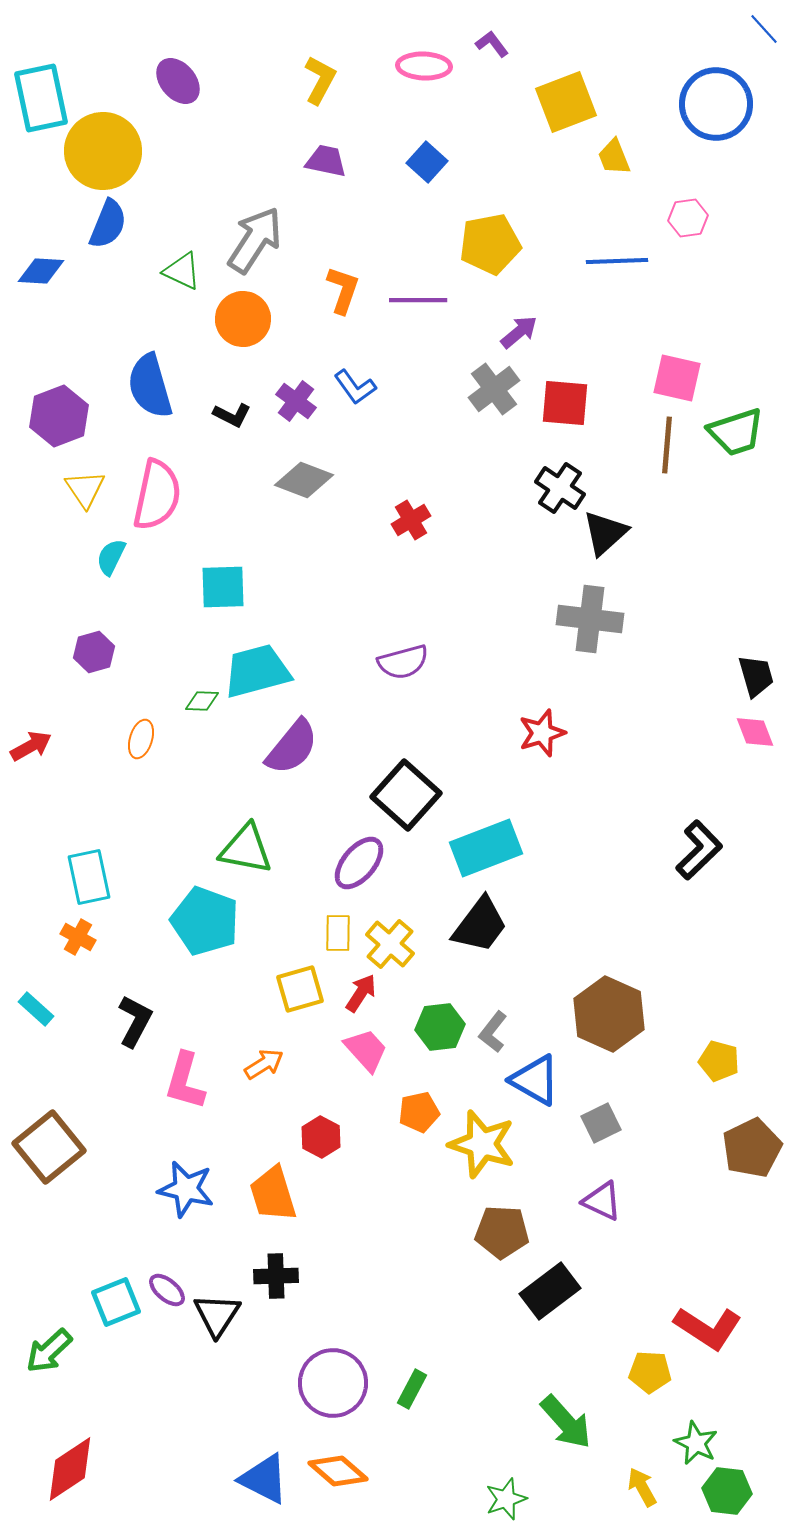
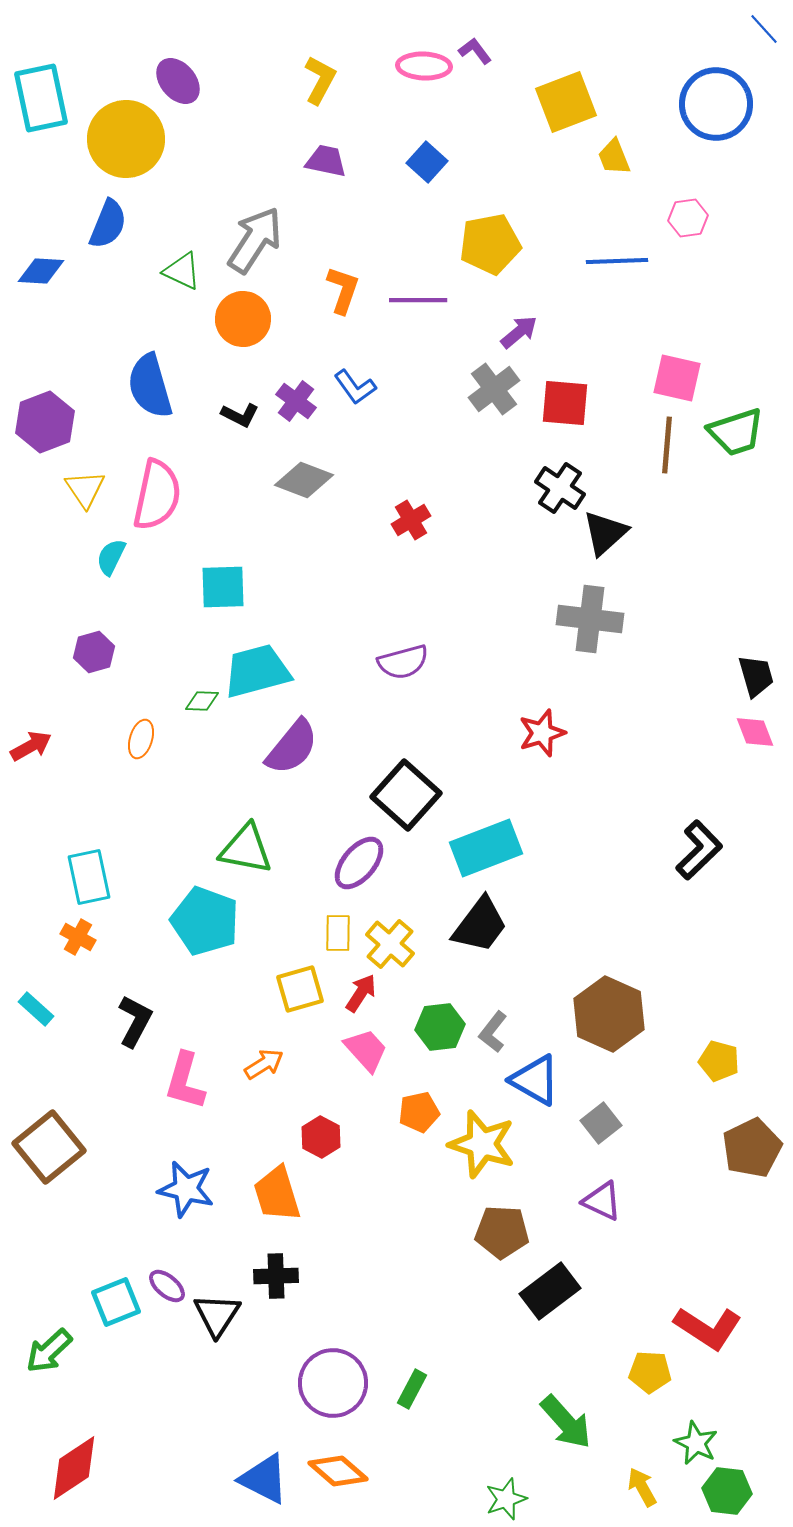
purple L-shape at (492, 44): moved 17 px left, 7 px down
yellow circle at (103, 151): moved 23 px right, 12 px up
black L-shape at (232, 415): moved 8 px right
purple hexagon at (59, 416): moved 14 px left, 6 px down
gray square at (601, 1123): rotated 12 degrees counterclockwise
orange trapezoid at (273, 1194): moved 4 px right
purple ellipse at (167, 1290): moved 4 px up
red diamond at (70, 1469): moved 4 px right, 1 px up
